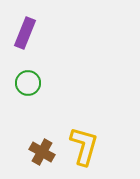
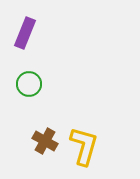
green circle: moved 1 px right, 1 px down
brown cross: moved 3 px right, 11 px up
